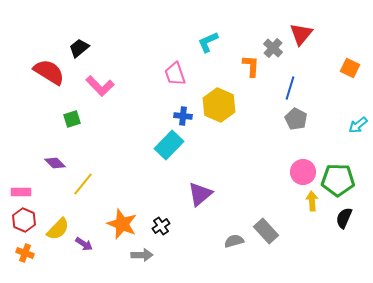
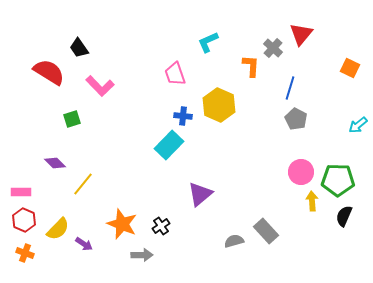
black trapezoid: rotated 85 degrees counterclockwise
pink circle: moved 2 px left
black semicircle: moved 2 px up
